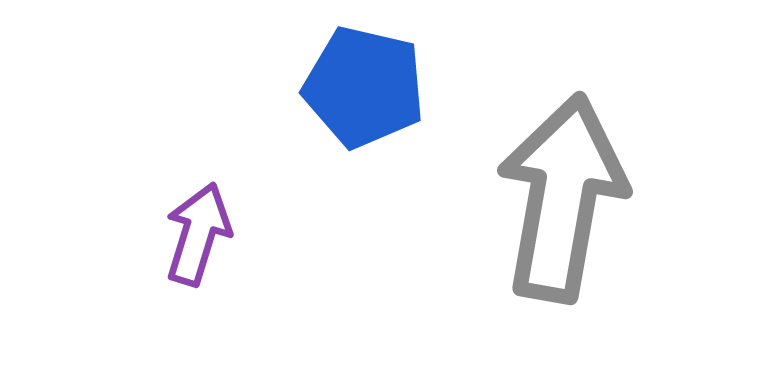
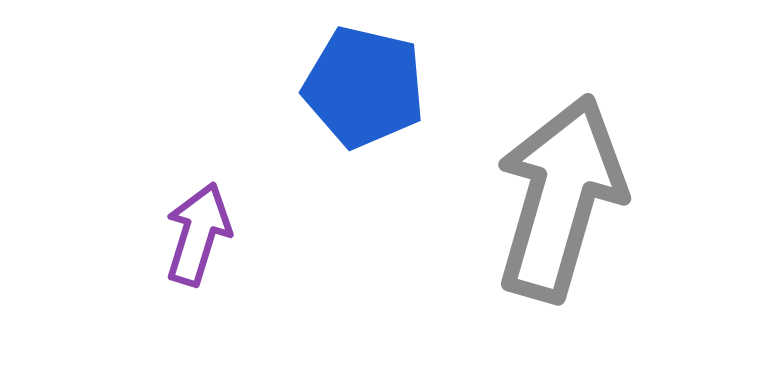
gray arrow: moved 2 px left; rotated 6 degrees clockwise
